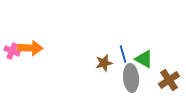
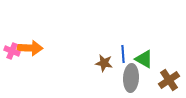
blue line: rotated 12 degrees clockwise
brown star: rotated 24 degrees clockwise
gray ellipse: rotated 8 degrees clockwise
